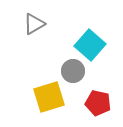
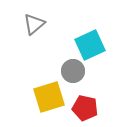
gray triangle: rotated 10 degrees counterclockwise
cyan square: rotated 24 degrees clockwise
red pentagon: moved 13 px left, 5 px down
